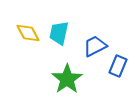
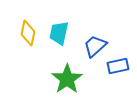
yellow diamond: rotated 40 degrees clockwise
blue trapezoid: rotated 15 degrees counterclockwise
blue rectangle: rotated 55 degrees clockwise
